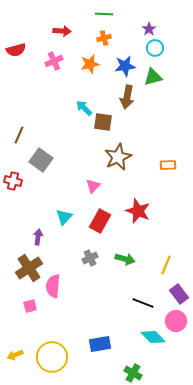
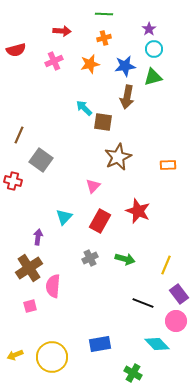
cyan circle: moved 1 px left, 1 px down
cyan diamond: moved 4 px right, 7 px down
